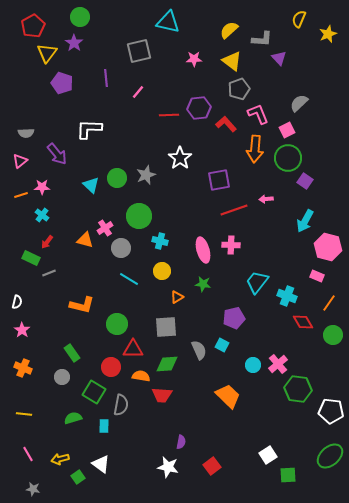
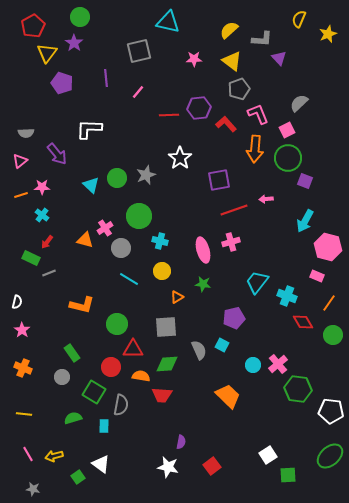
purple square at (305, 181): rotated 14 degrees counterclockwise
pink cross at (231, 245): moved 3 px up; rotated 18 degrees counterclockwise
yellow arrow at (60, 459): moved 6 px left, 3 px up
